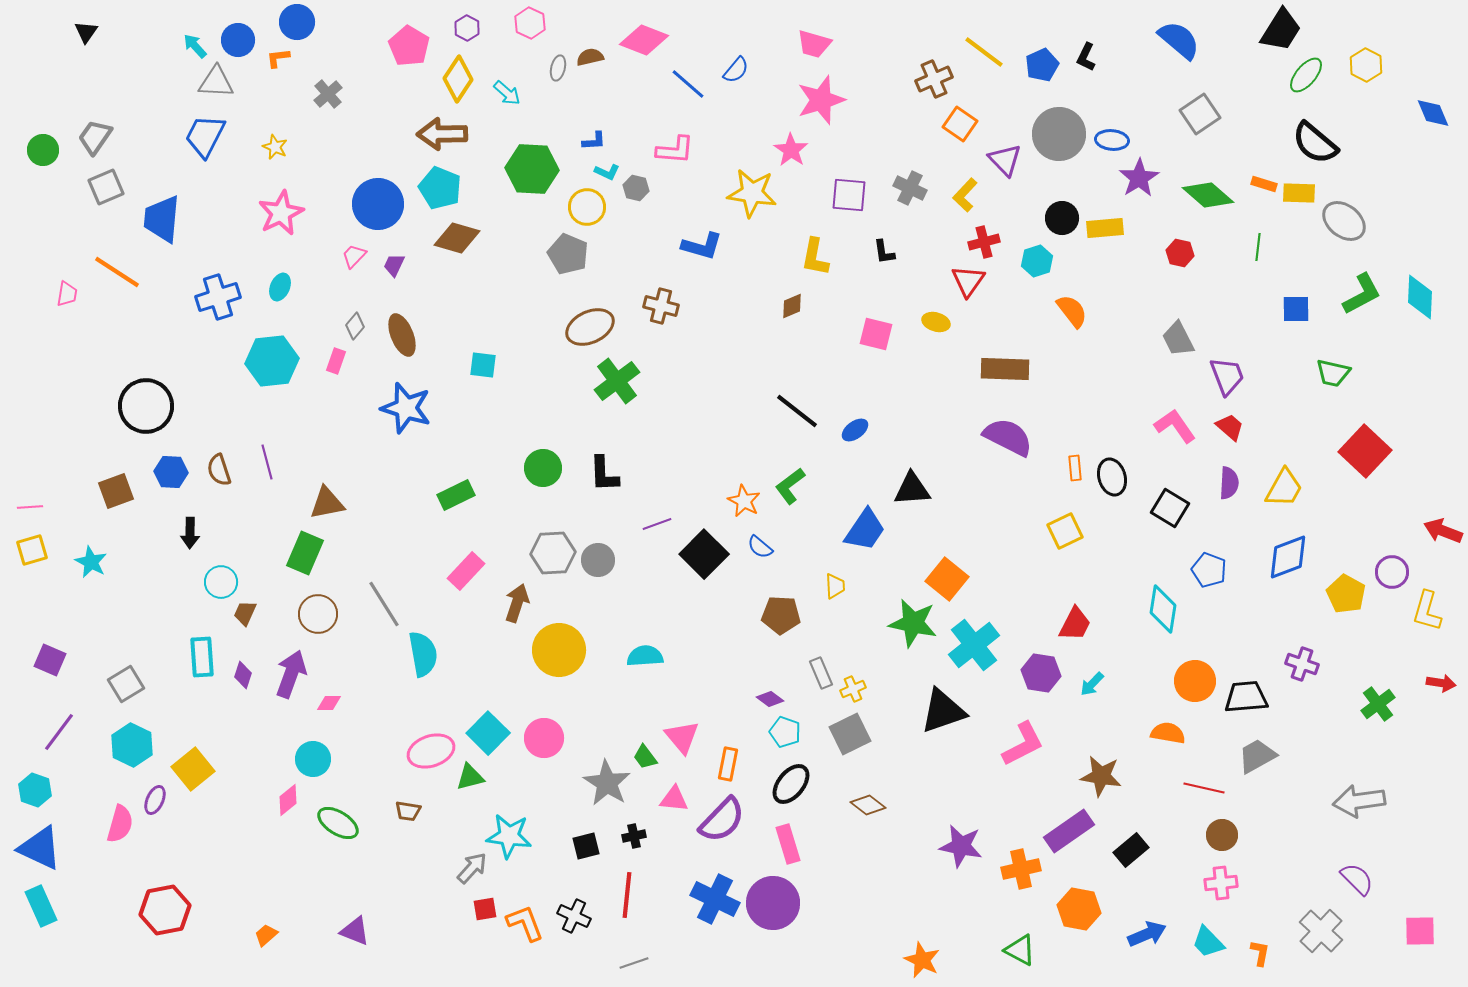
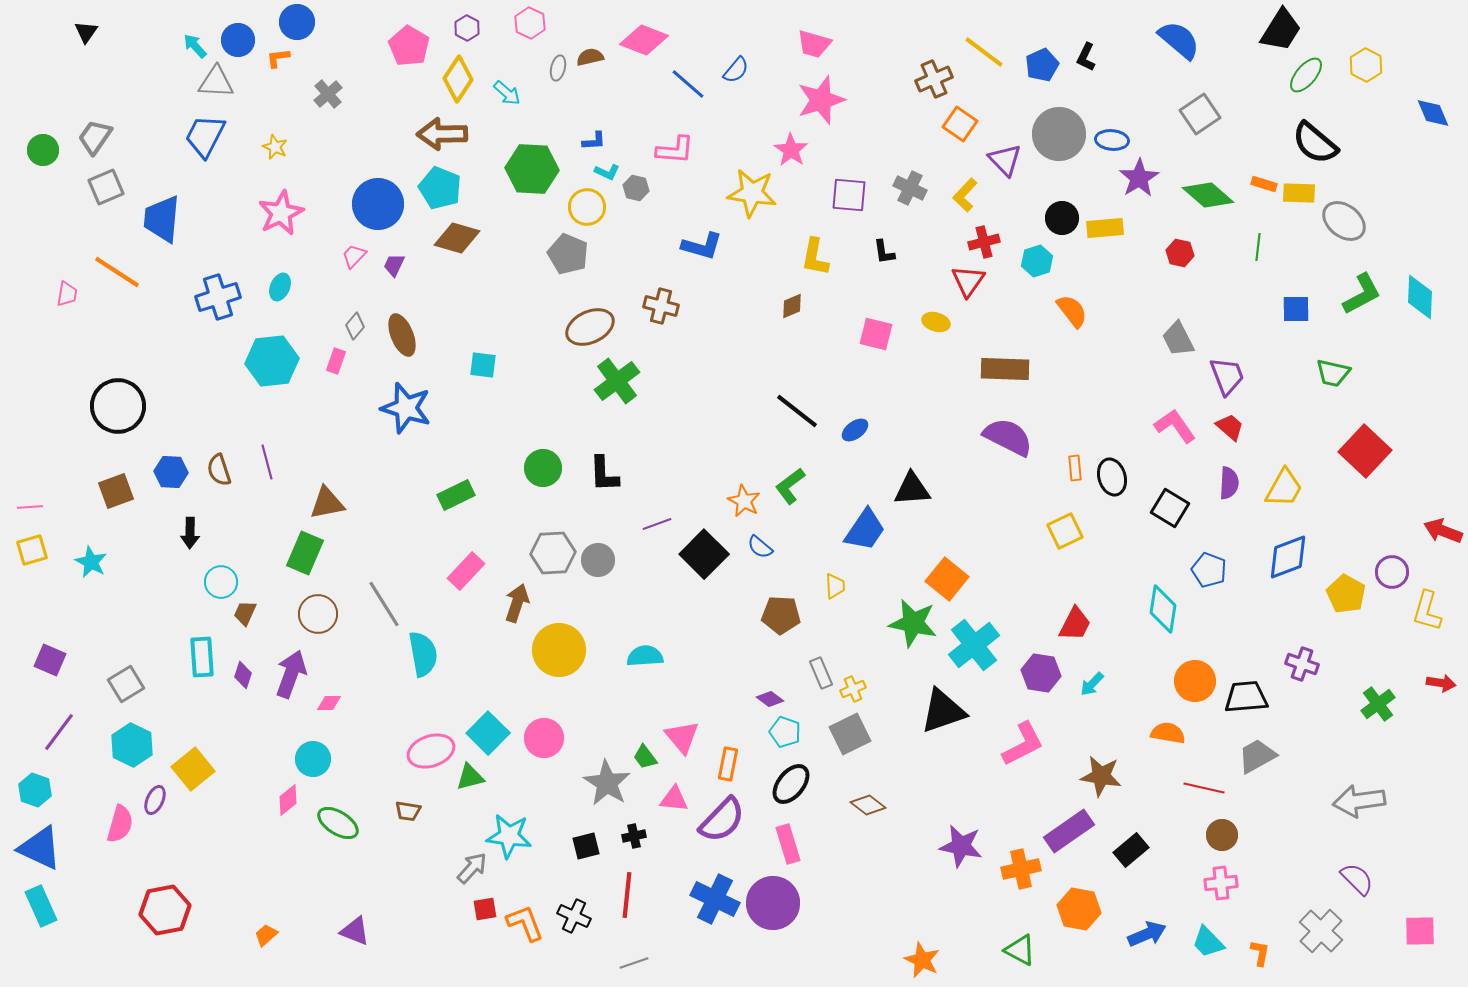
black circle at (146, 406): moved 28 px left
